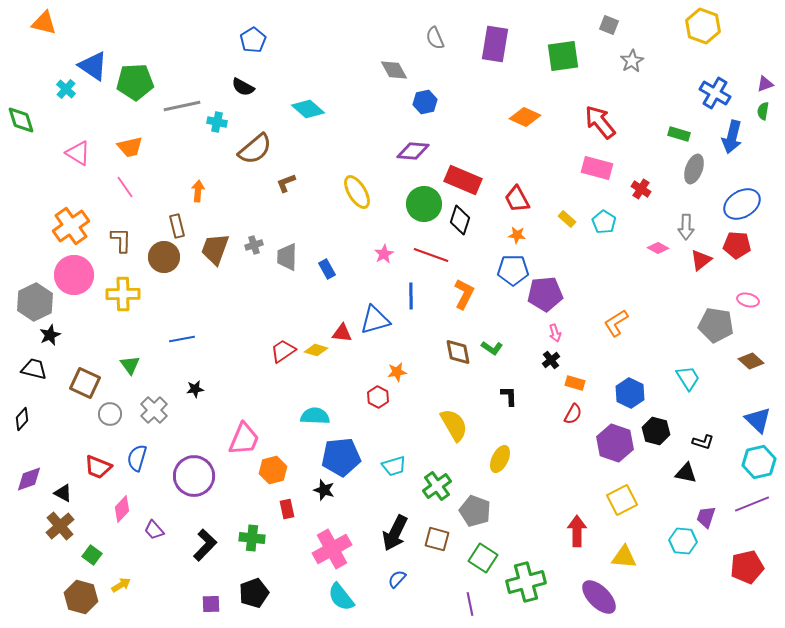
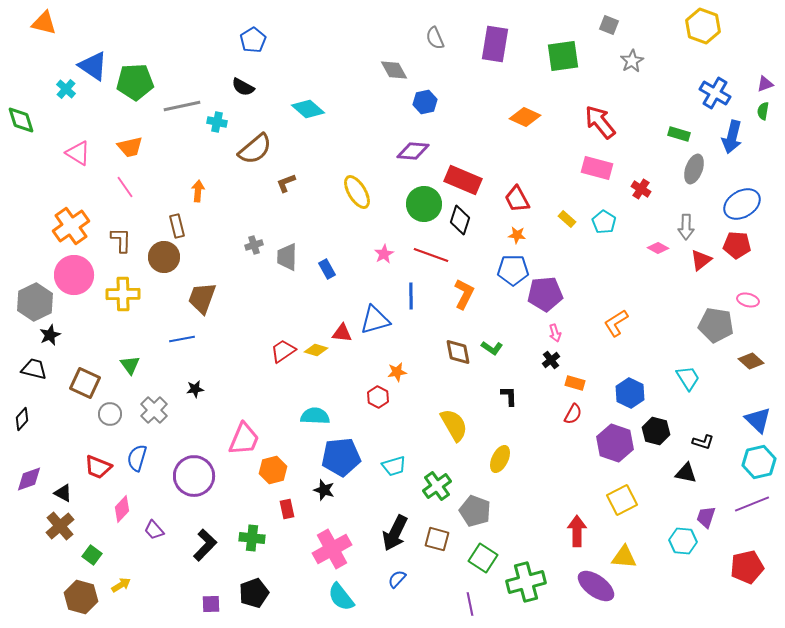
brown trapezoid at (215, 249): moved 13 px left, 49 px down
purple ellipse at (599, 597): moved 3 px left, 11 px up; rotated 9 degrees counterclockwise
